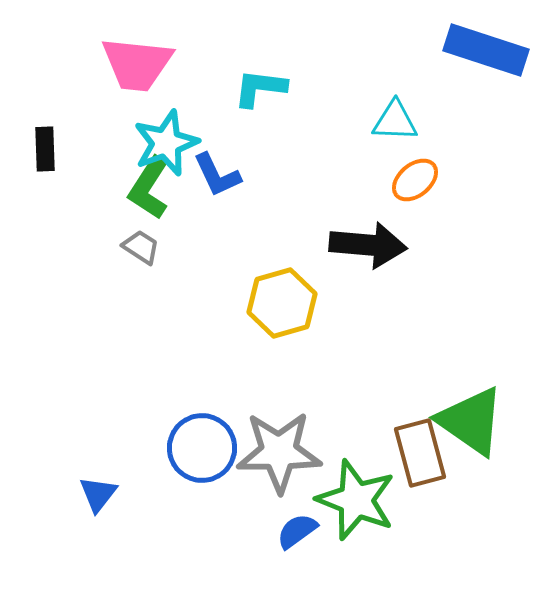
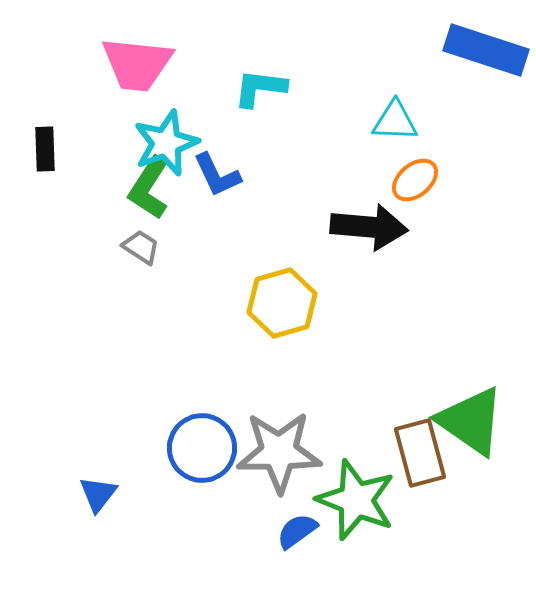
black arrow: moved 1 px right, 18 px up
